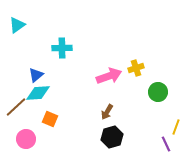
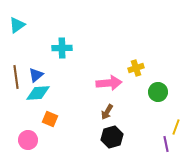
pink arrow: moved 7 px down; rotated 15 degrees clockwise
brown line: moved 30 px up; rotated 55 degrees counterclockwise
pink circle: moved 2 px right, 1 px down
purple line: rotated 14 degrees clockwise
